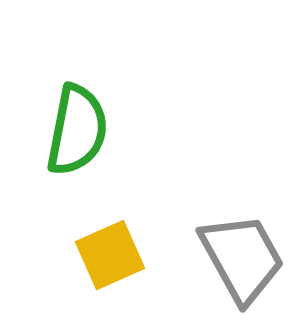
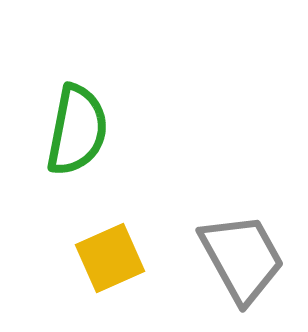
yellow square: moved 3 px down
